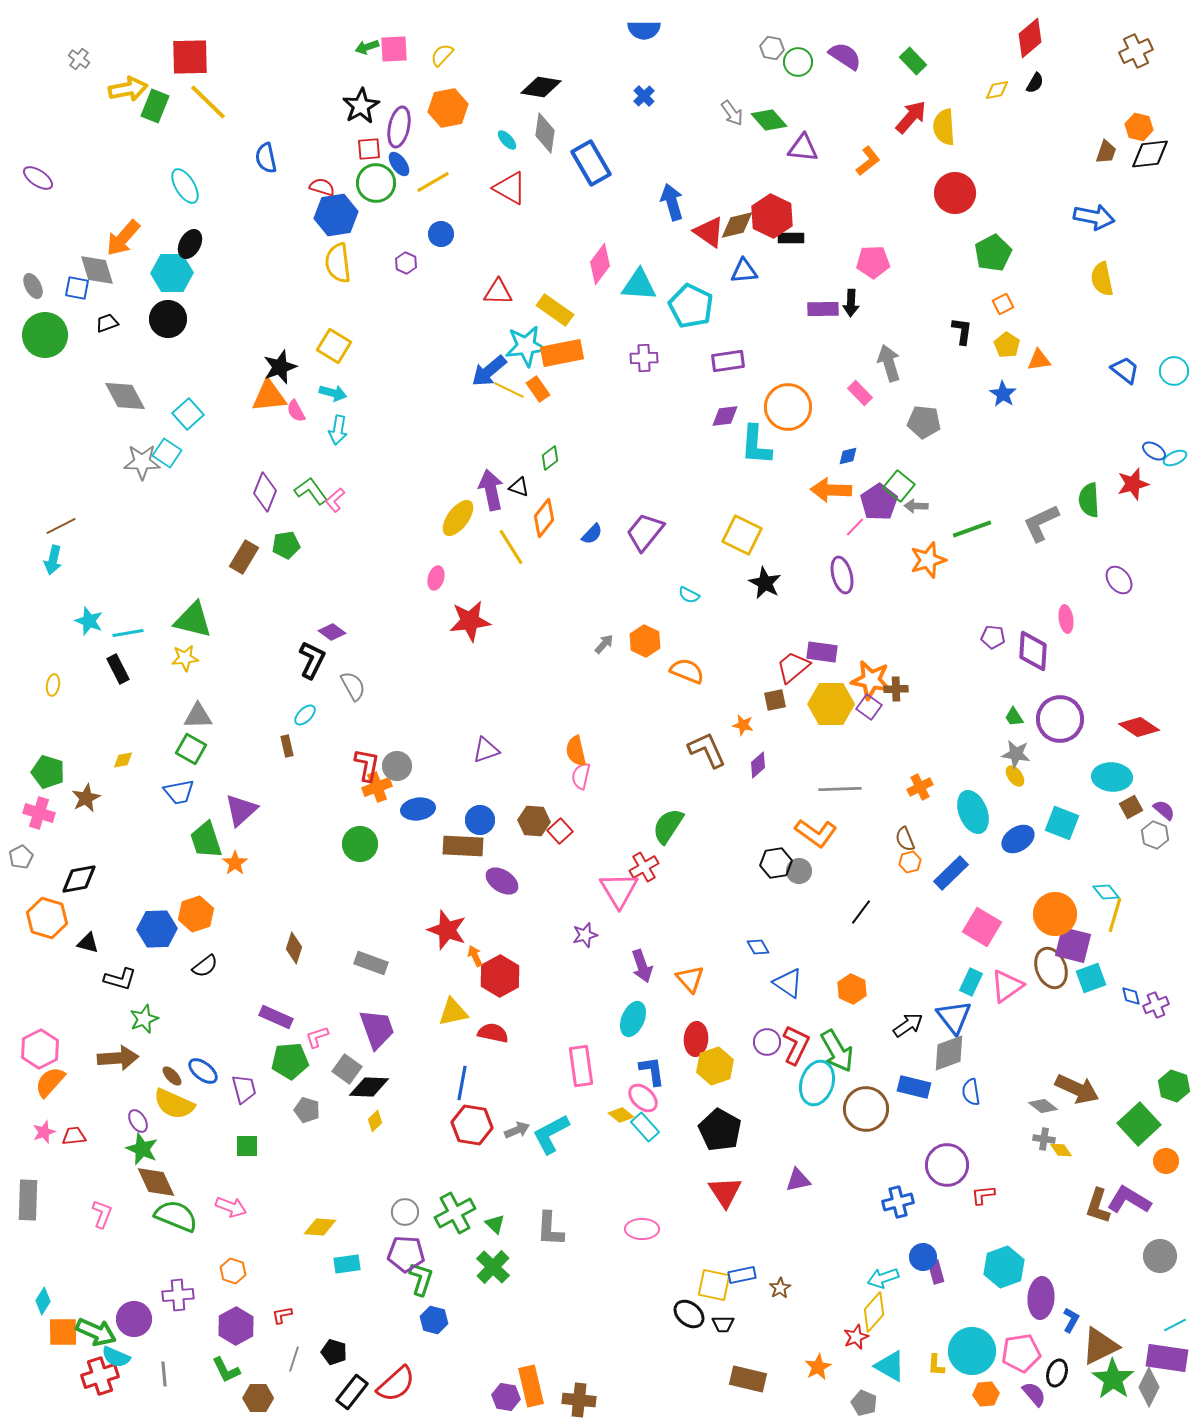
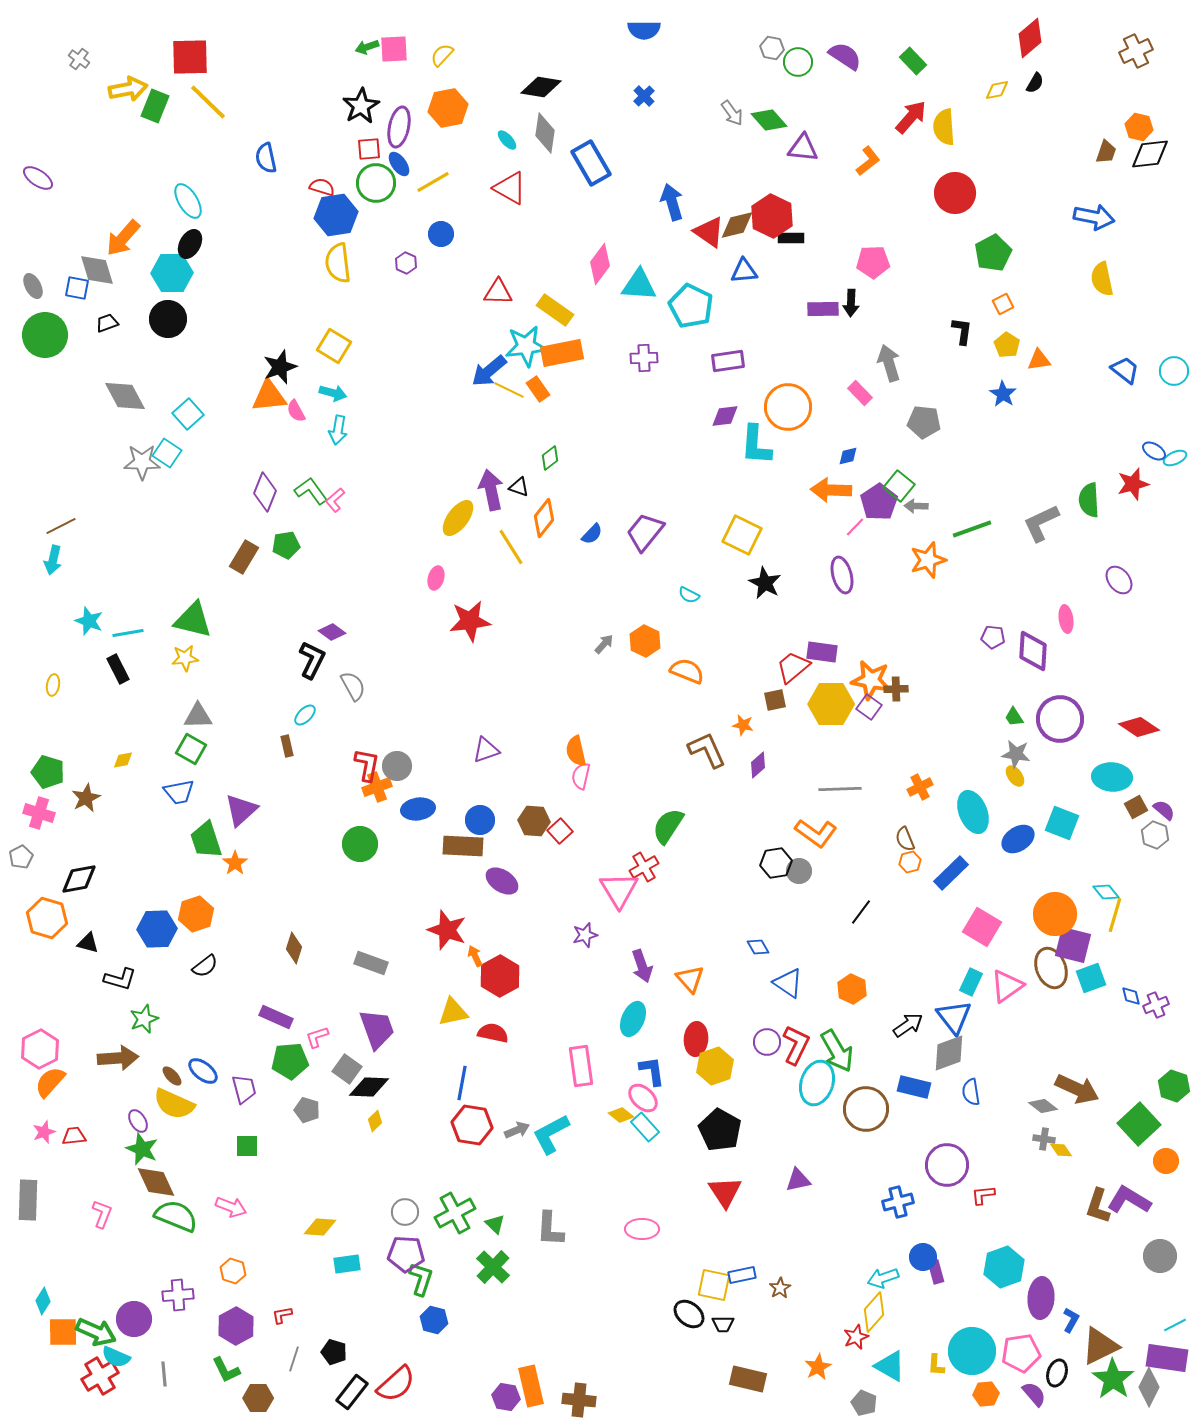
cyan ellipse at (185, 186): moved 3 px right, 15 px down
brown square at (1131, 807): moved 5 px right
red cross at (100, 1376): rotated 12 degrees counterclockwise
